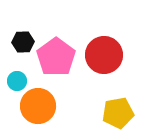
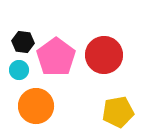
black hexagon: rotated 10 degrees clockwise
cyan circle: moved 2 px right, 11 px up
orange circle: moved 2 px left
yellow pentagon: moved 1 px up
